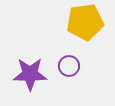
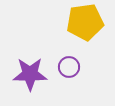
purple circle: moved 1 px down
